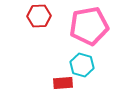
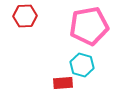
red hexagon: moved 14 px left
